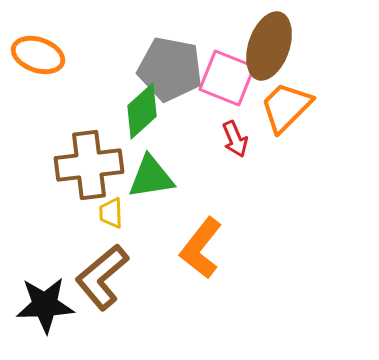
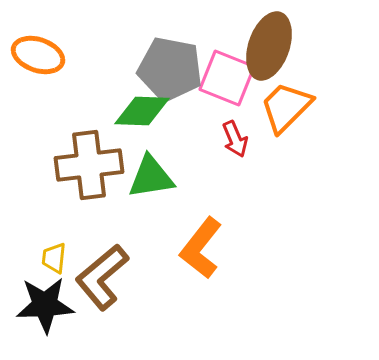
green diamond: rotated 44 degrees clockwise
yellow trapezoid: moved 57 px left, 45 px down; rotated 8 degrees clockwise
